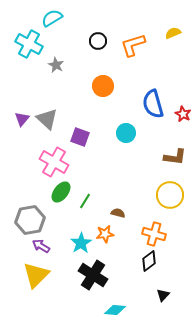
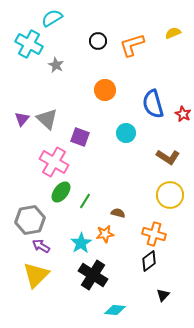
orange L-shape: moved 1 px left
orange circle: moved 2 px right, 4 px down
brown L-shape: moved 7 px left; rotated 25 degrees clockwise
